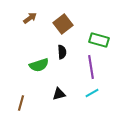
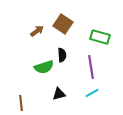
brown arrow: moved 7 px right, 13 px down
brown square: rotated 18 degrees counterclockwise
green rectangle: moved 1 px right, 3 px up
black semicircle: moved 3 px down
green semicircle: moved 5 px right, 2 px down
brown line: rotated 21 degrees counterclockwise
